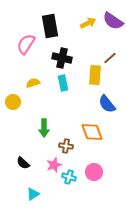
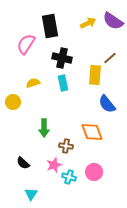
cyan triangle: moved 2 px left; rotated 24 degrees counterclockwise
